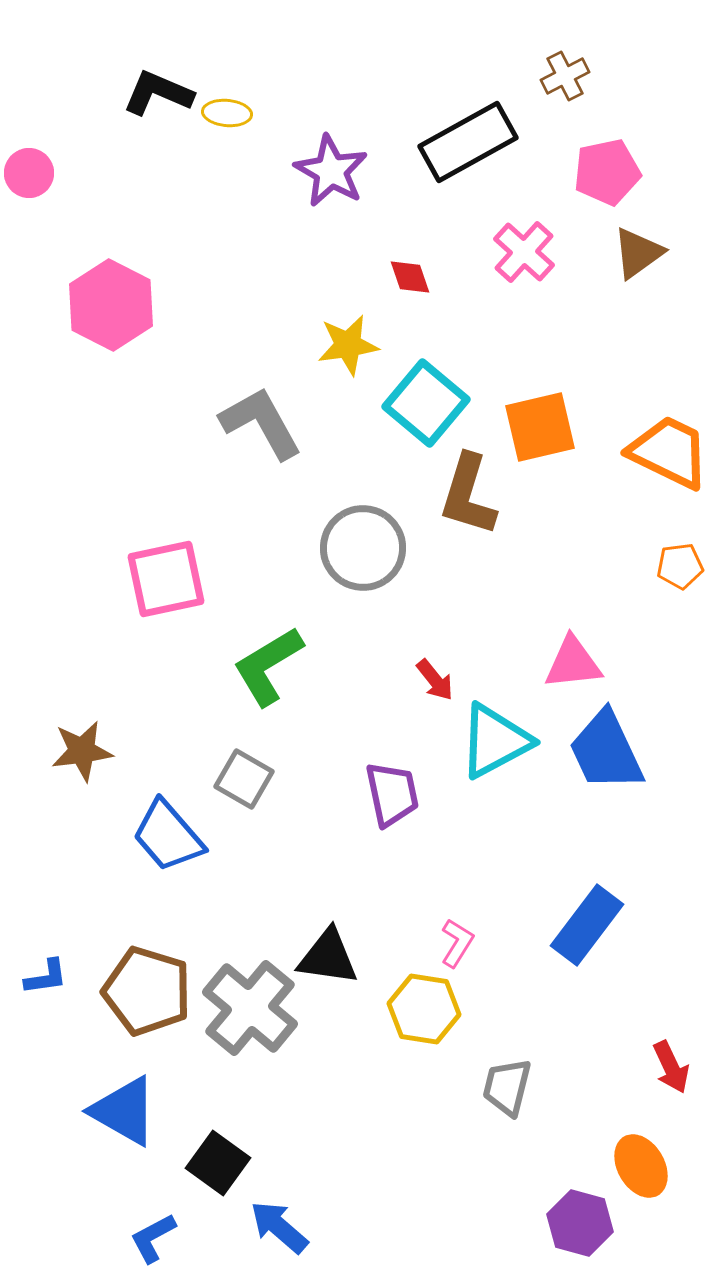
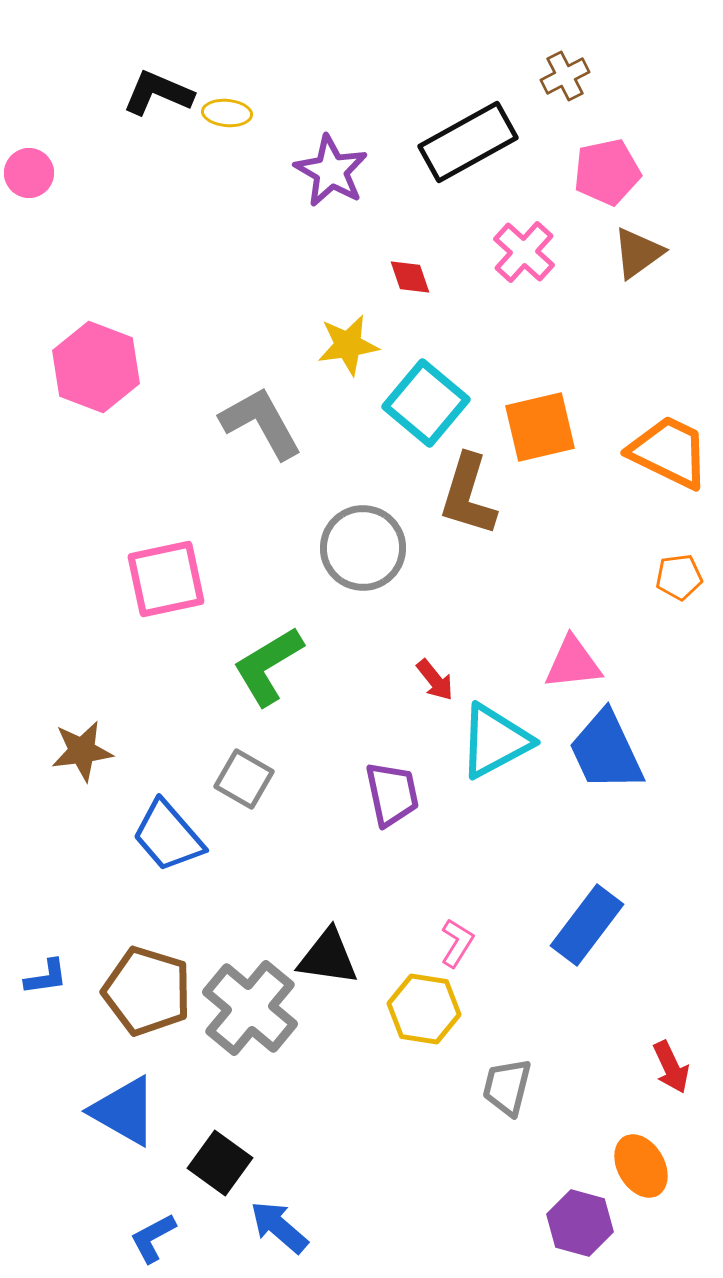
pink hexagon at (111, 305): moved 15 px left, 62 px down; rotated 6 degrees counterclockwise
orange pentagon at (680, 566): moved 1 px left, 11 px down
black square at (218, 1163): moved 2 px right
